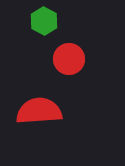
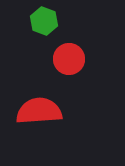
green hexagon: rotated 8 degrees counterclockwise
